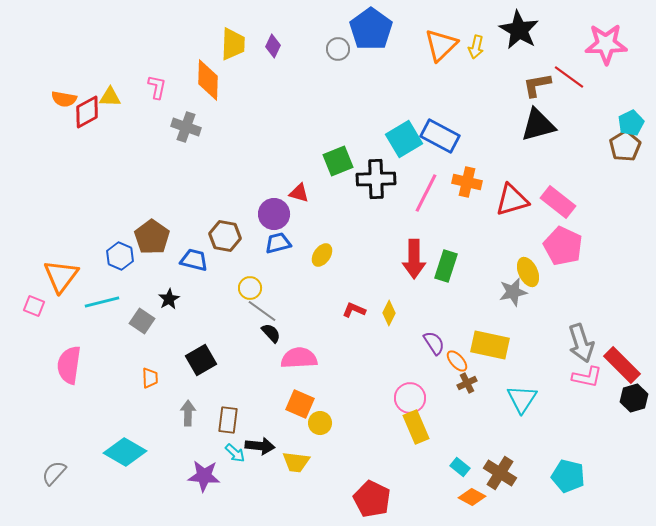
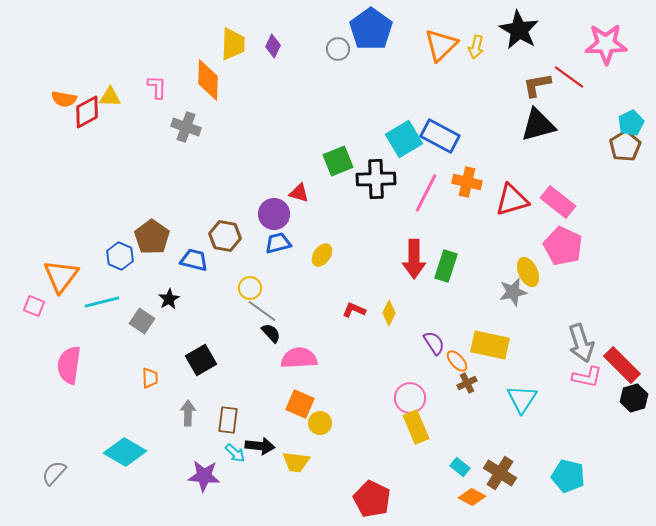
pink L-shape at (157, 87): rotated 10 degrees counterclockwise
